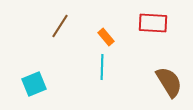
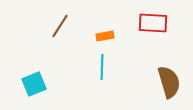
orange rectangle: moved 1 px left, 1 px up; rotated 60 degrees counterclockwise
brown semicircle: rotated 16 degrees clockwise
